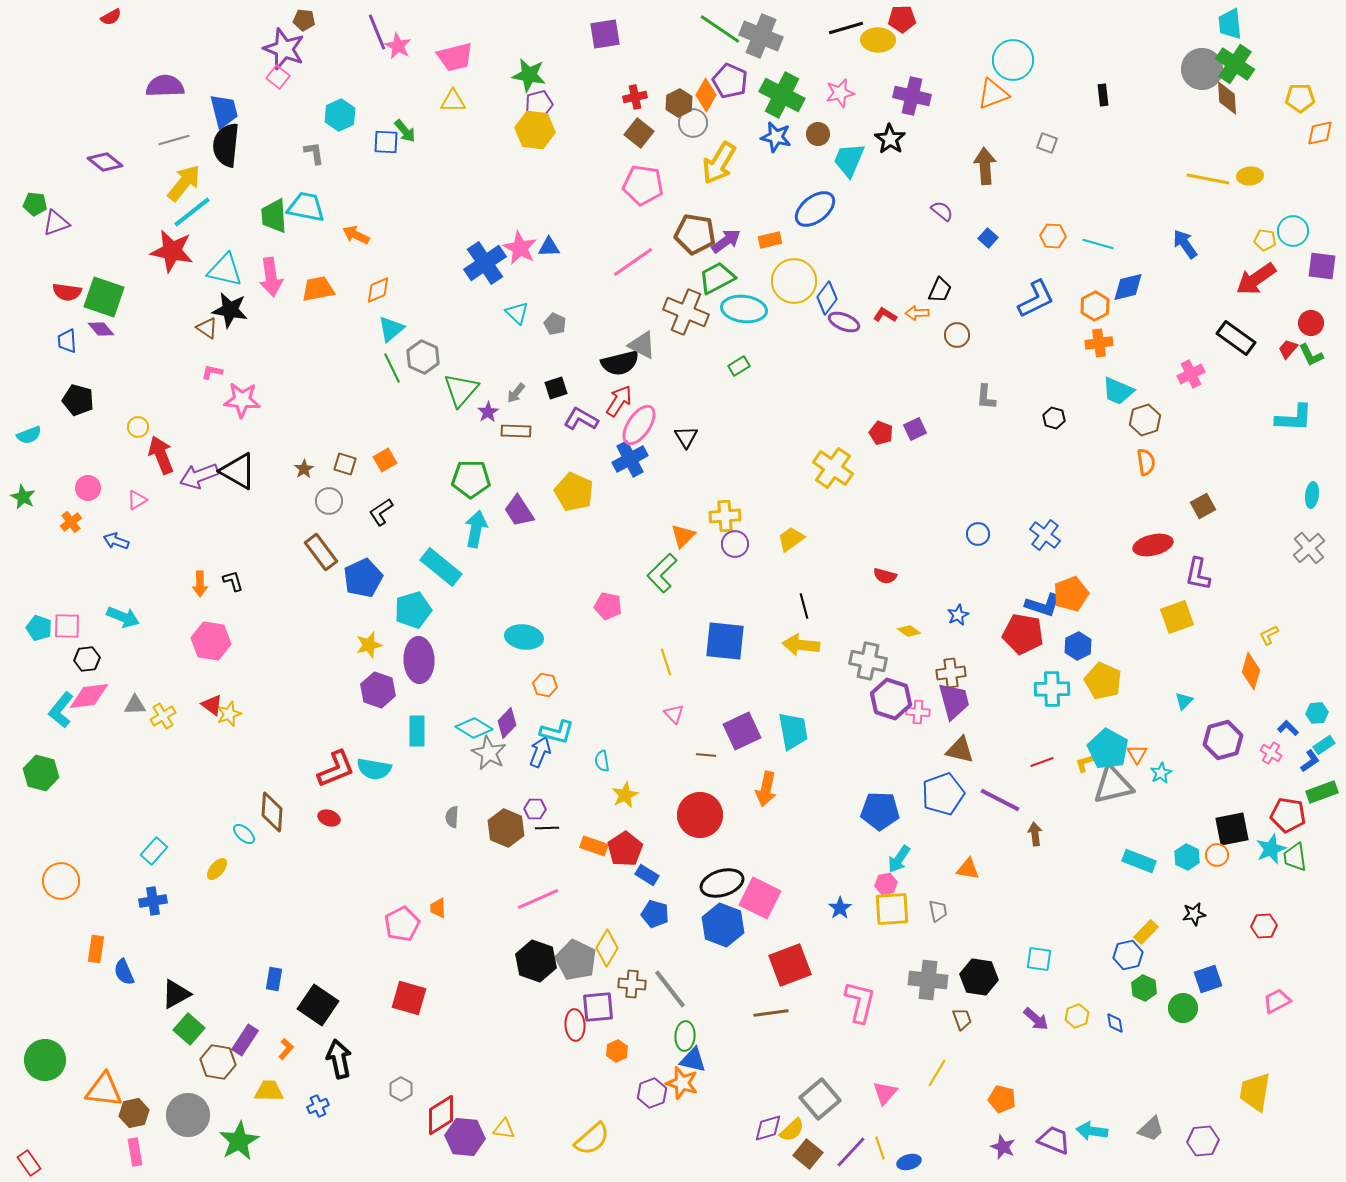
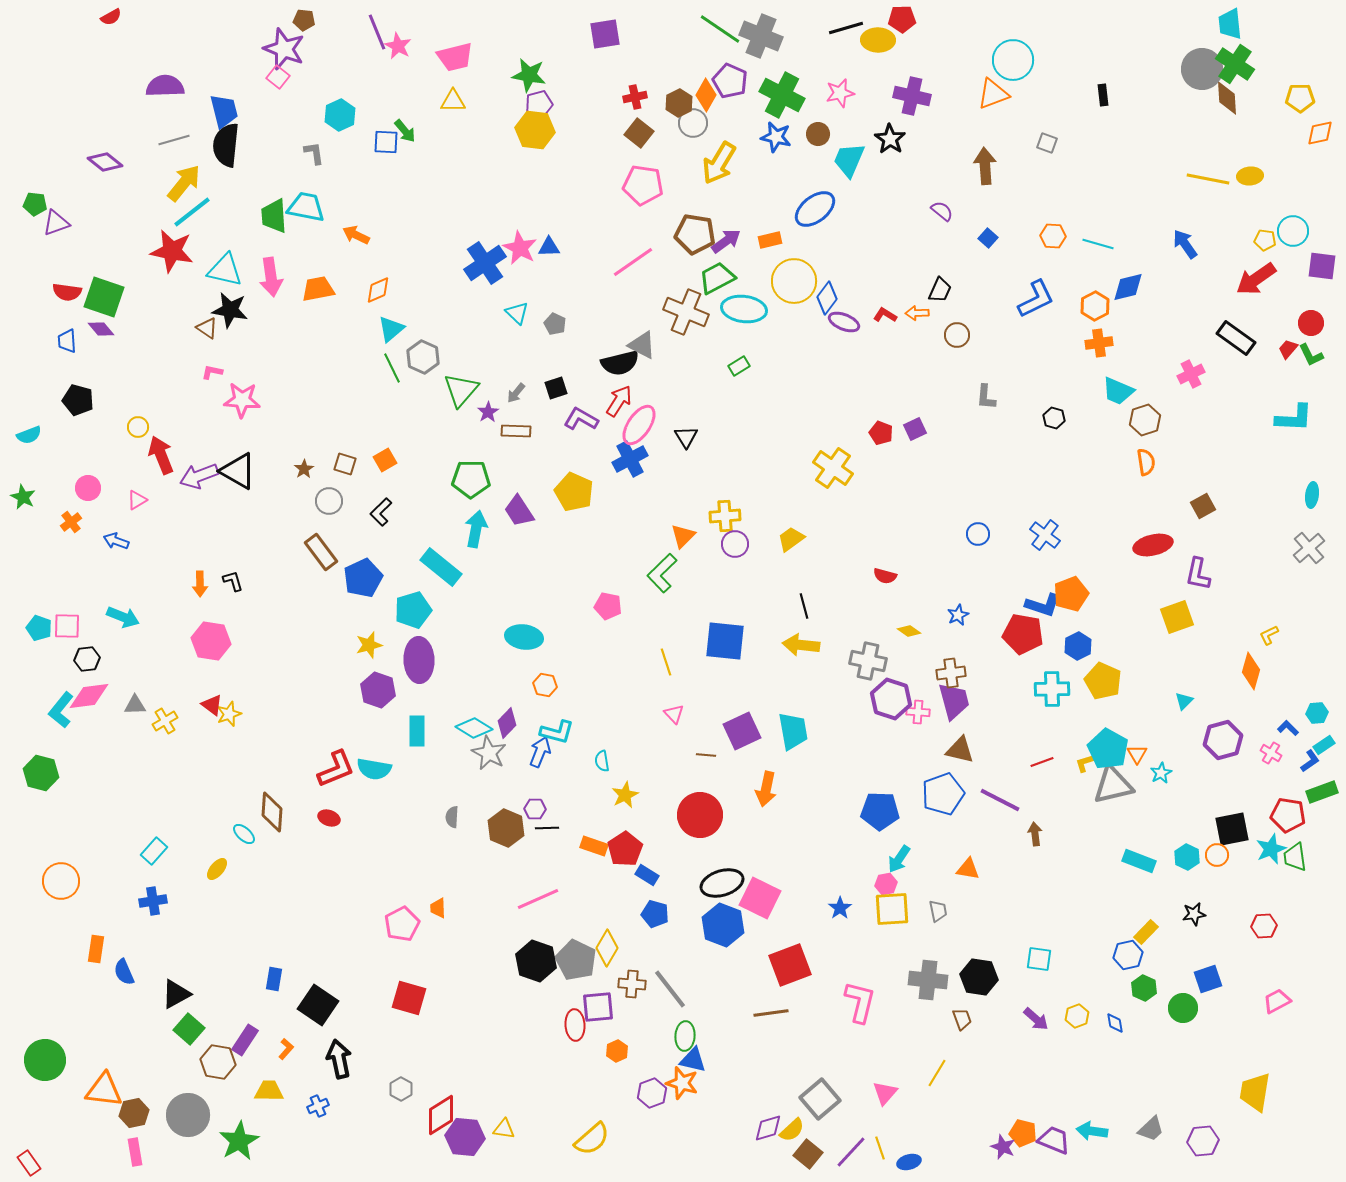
black L-shape at (381, 512): rotated 12 degrees counterclockwise
yellow cross at (163, 716): moved 2 px right, 5 px down
orange pentagon at (1002, 1099): moved 21 px right, 34 px down
